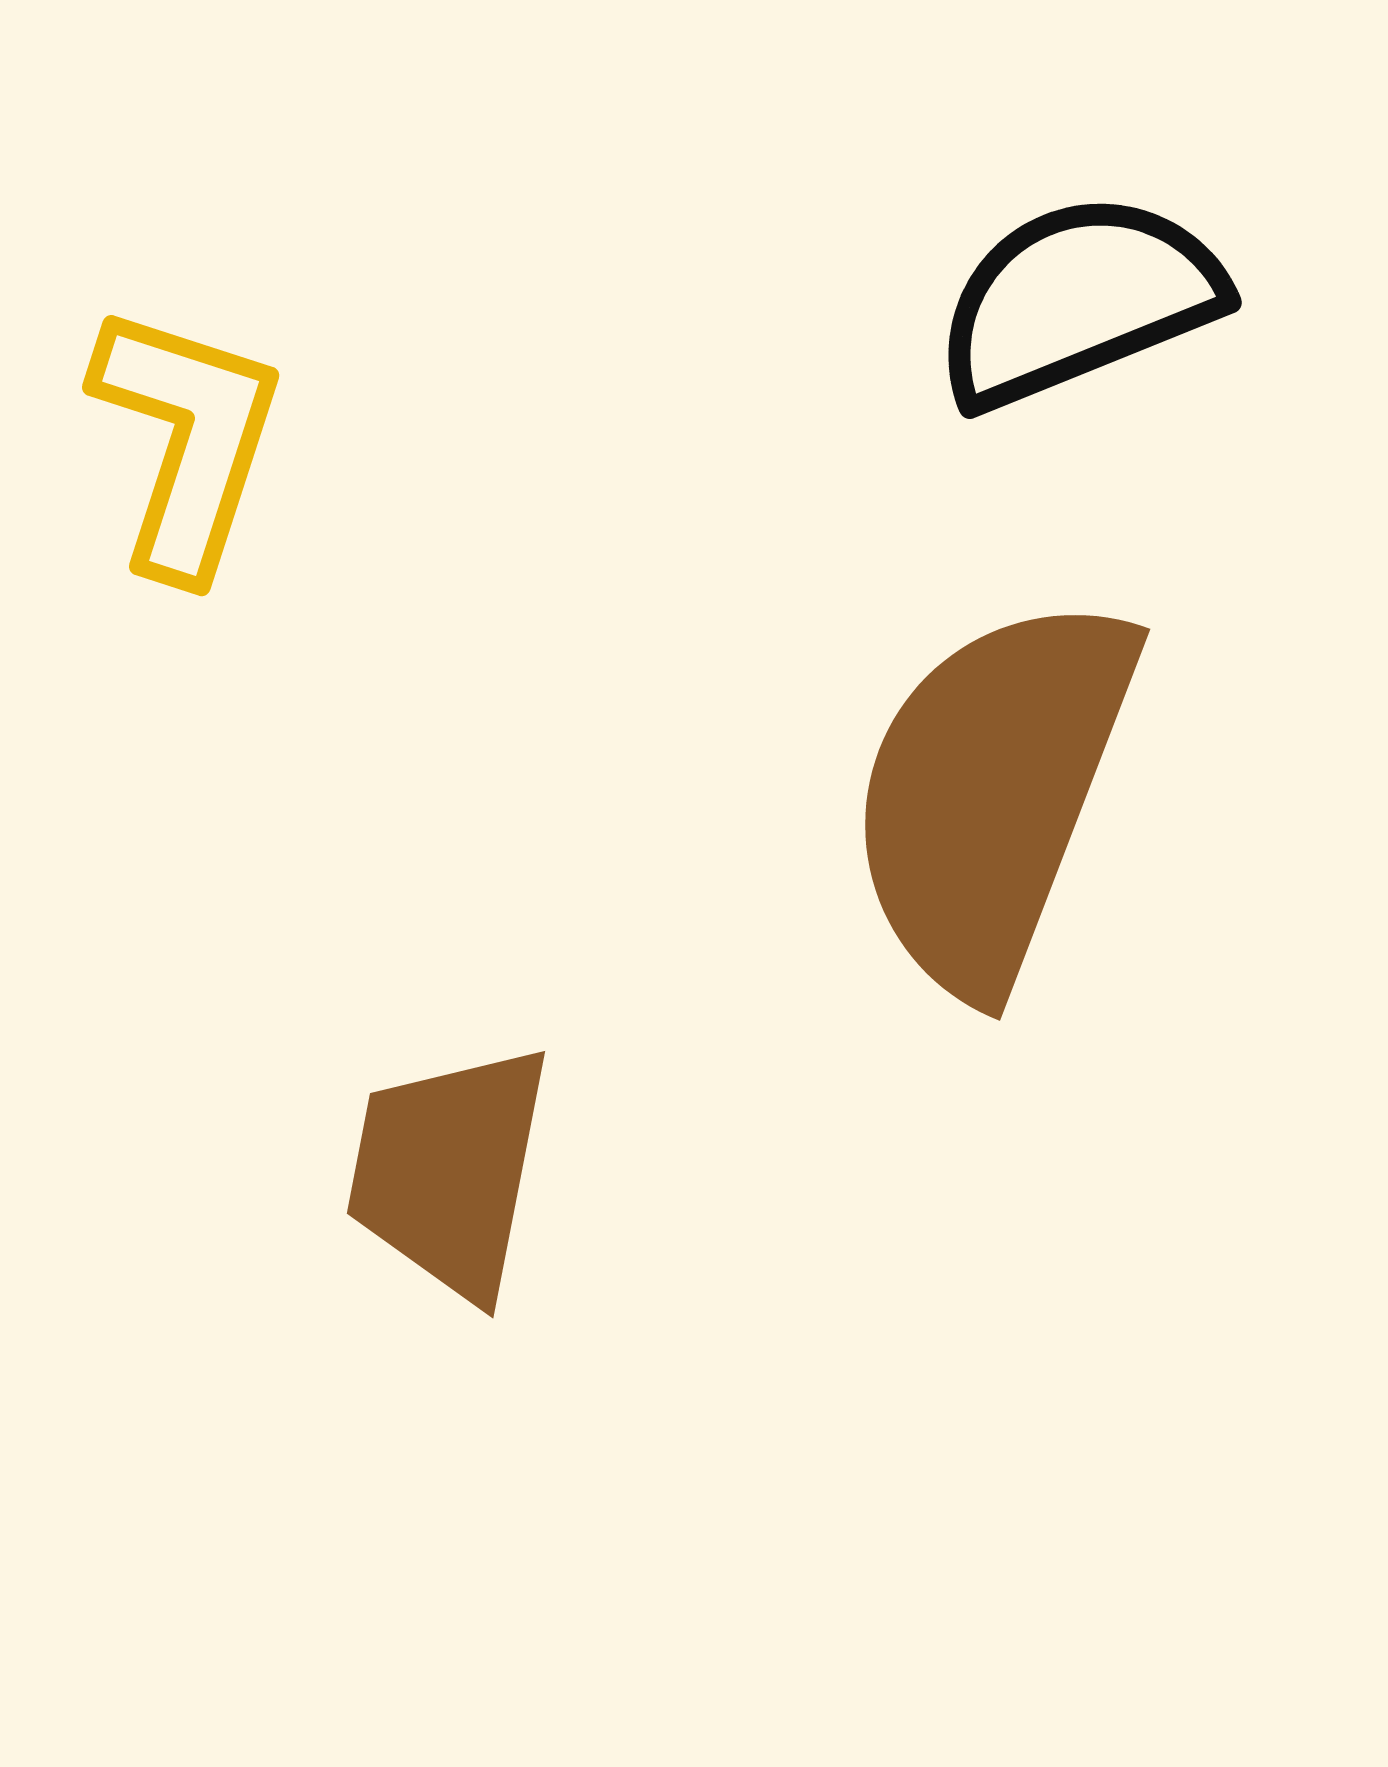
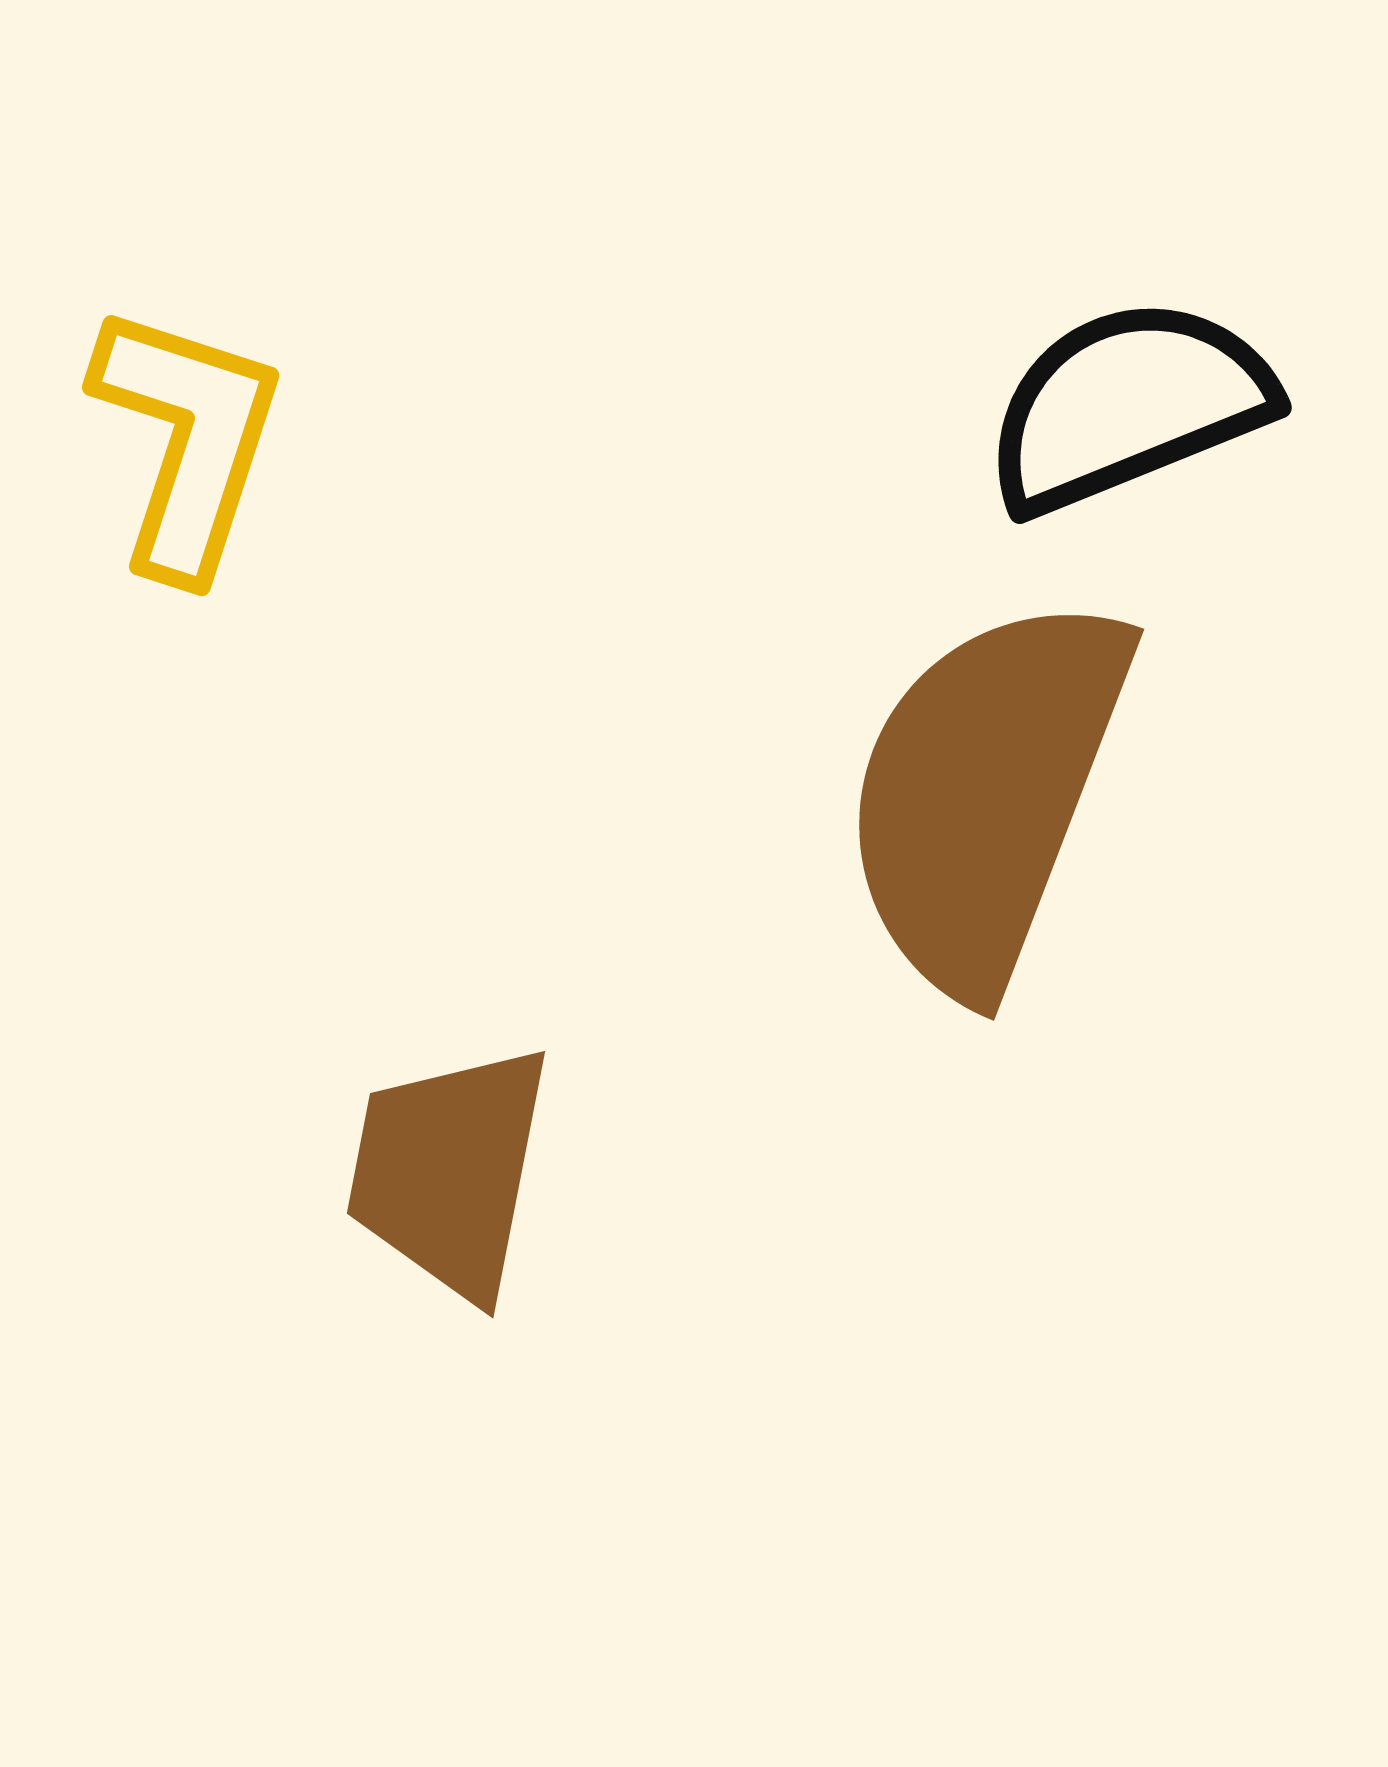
black semicircle: moved 50 px right, 105 px down
brown semicircle: moved 6 px left
